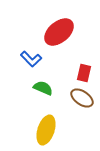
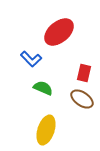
brown ellipse: moved 1 px down
